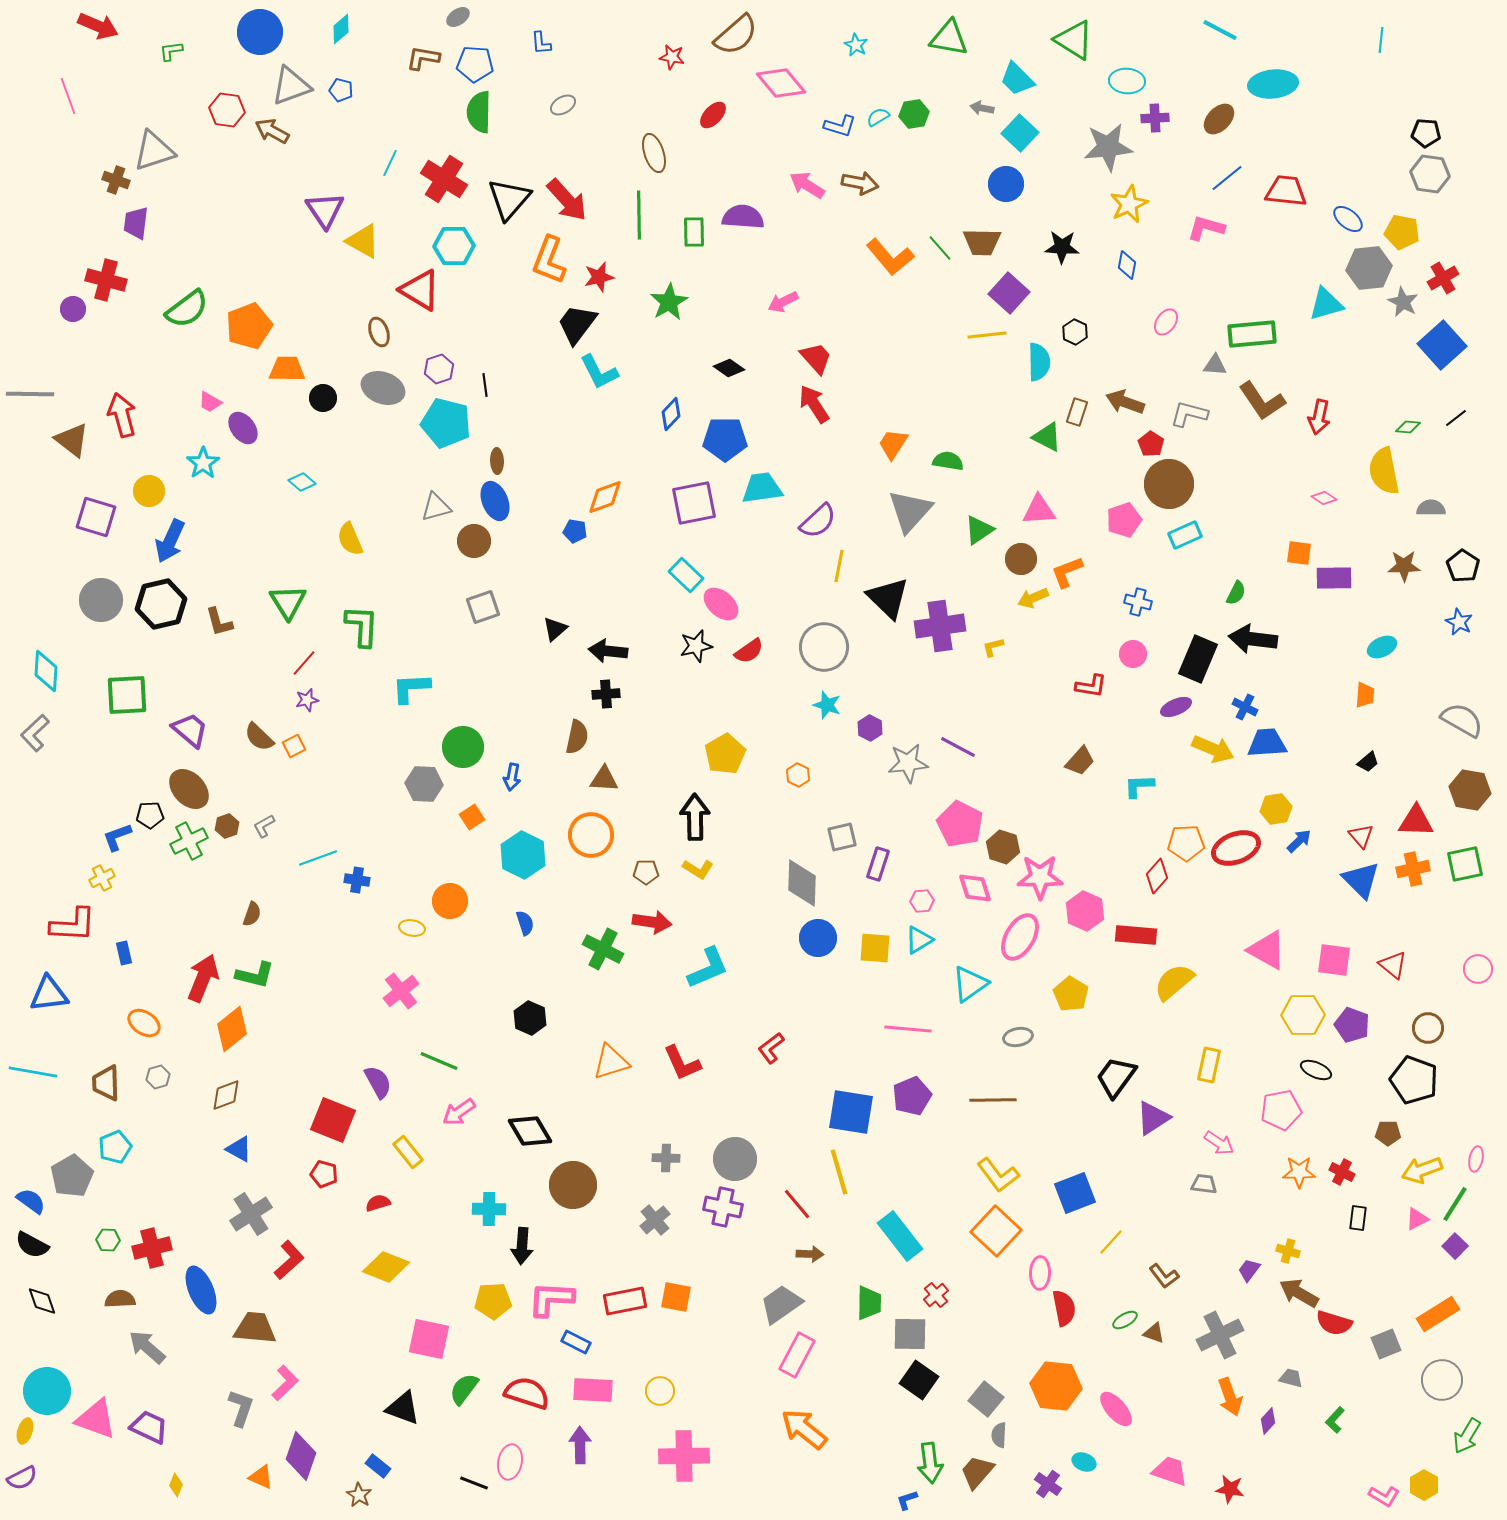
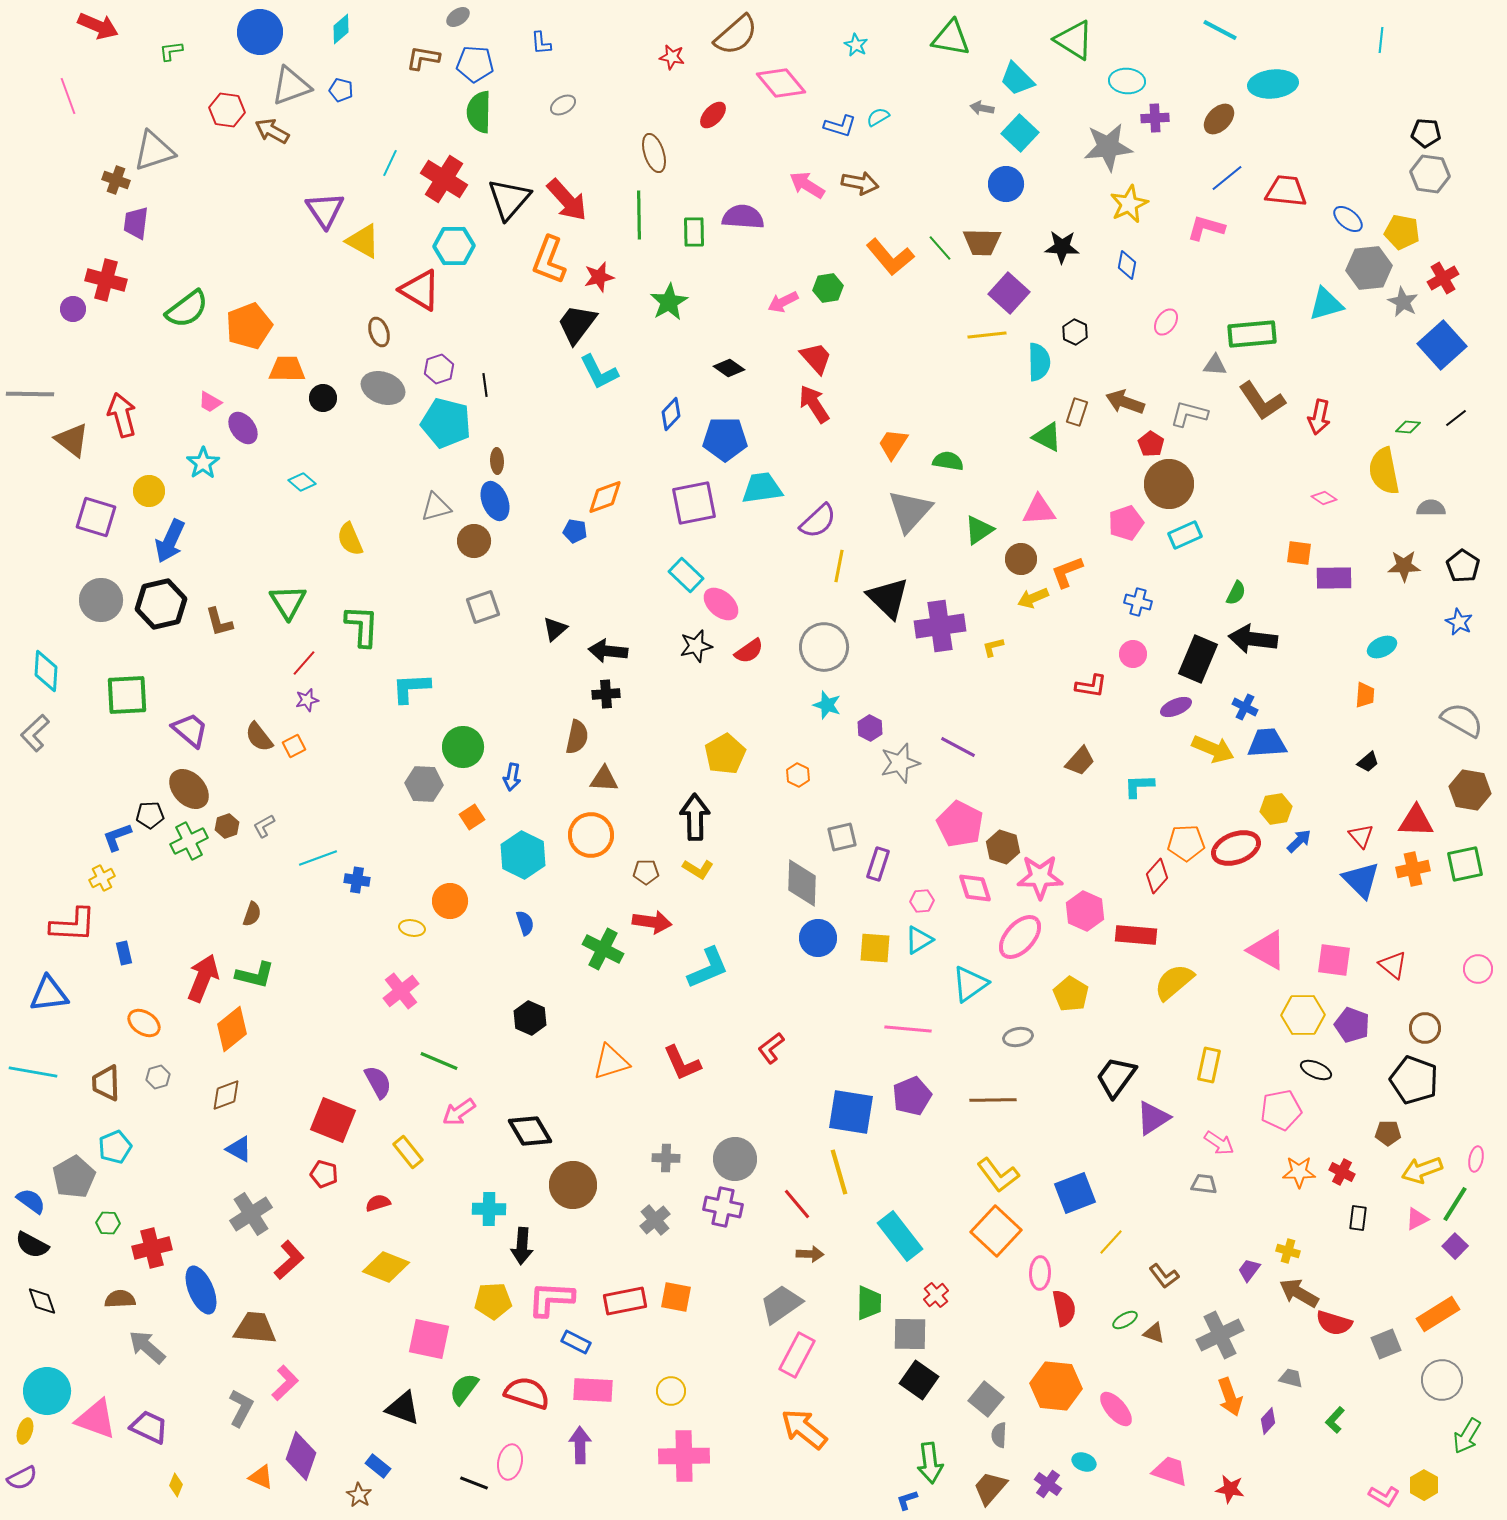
green triangle at (949, 38): moved 2 px right
green hexagon at (914, 114): moved 86 px left, 174 px down
pink pentagon at (1124, 520): moved 2 px right, 3 px down
brown semicircle at (259, 737): rotated 8 degrees clockwise
gray star at (908, 763): moved 8 px left; rotated 9 degrees counterclockwise
pink ellipse at (1020, 937): rotated 12 degrees clockwise
brown circle at (1428, 1028): moved 3 px left
gray pentagon at (72, 1176): moved 2 px right, 1 px down
green hexagon at (108, 1240): moved 17 px up
yellow circle at (660, 1391): moved 11 px right
gray L-shape at (241, 1408): rotated 9 degrees clockwise
brown trapezoid at (977, 1472): moved 13 px right, 16 px down
